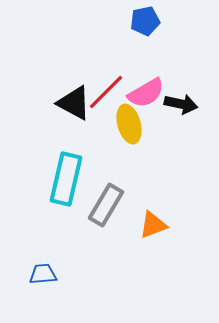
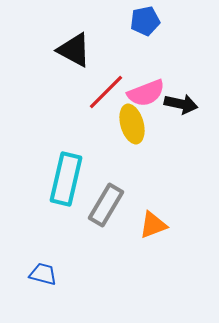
pink semicircle: rotated 9 degrees clockwise
black triangle: moved 53 px up
yellow ellipse: moved 3 px right
blue trapezoid: rotated 20 degrees clockwise
